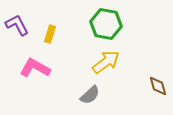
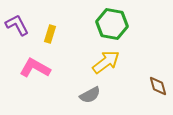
green hexagon: moved 6 px right
gray semicircle: rotated 15 degrees clockwise
